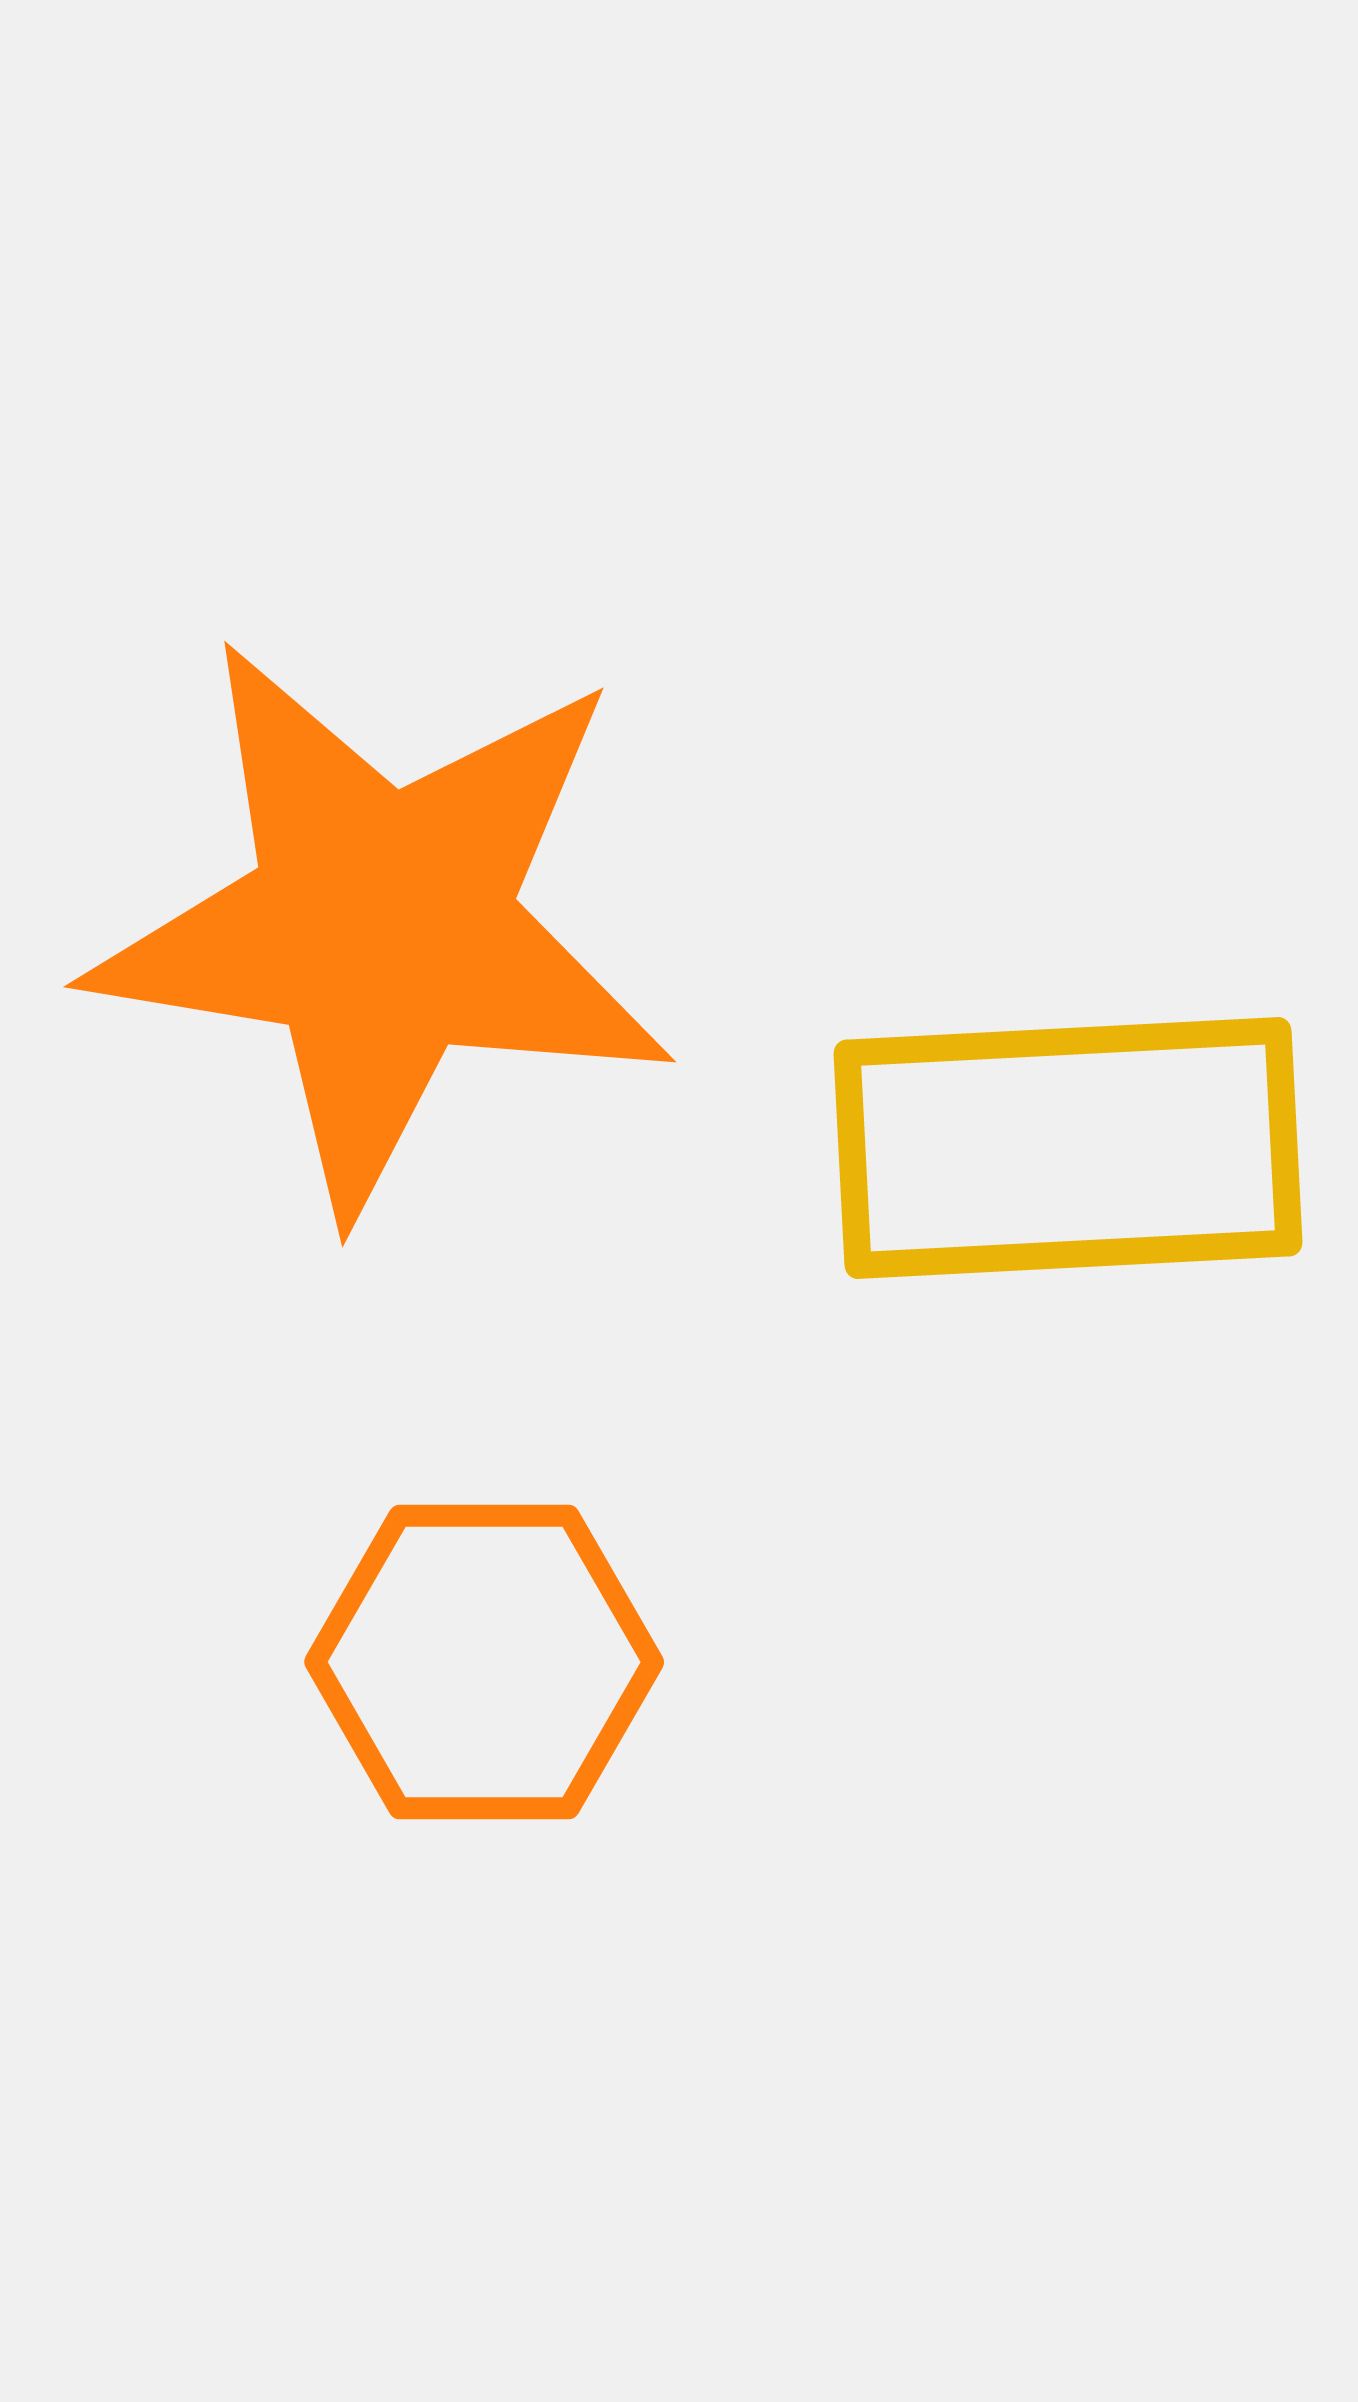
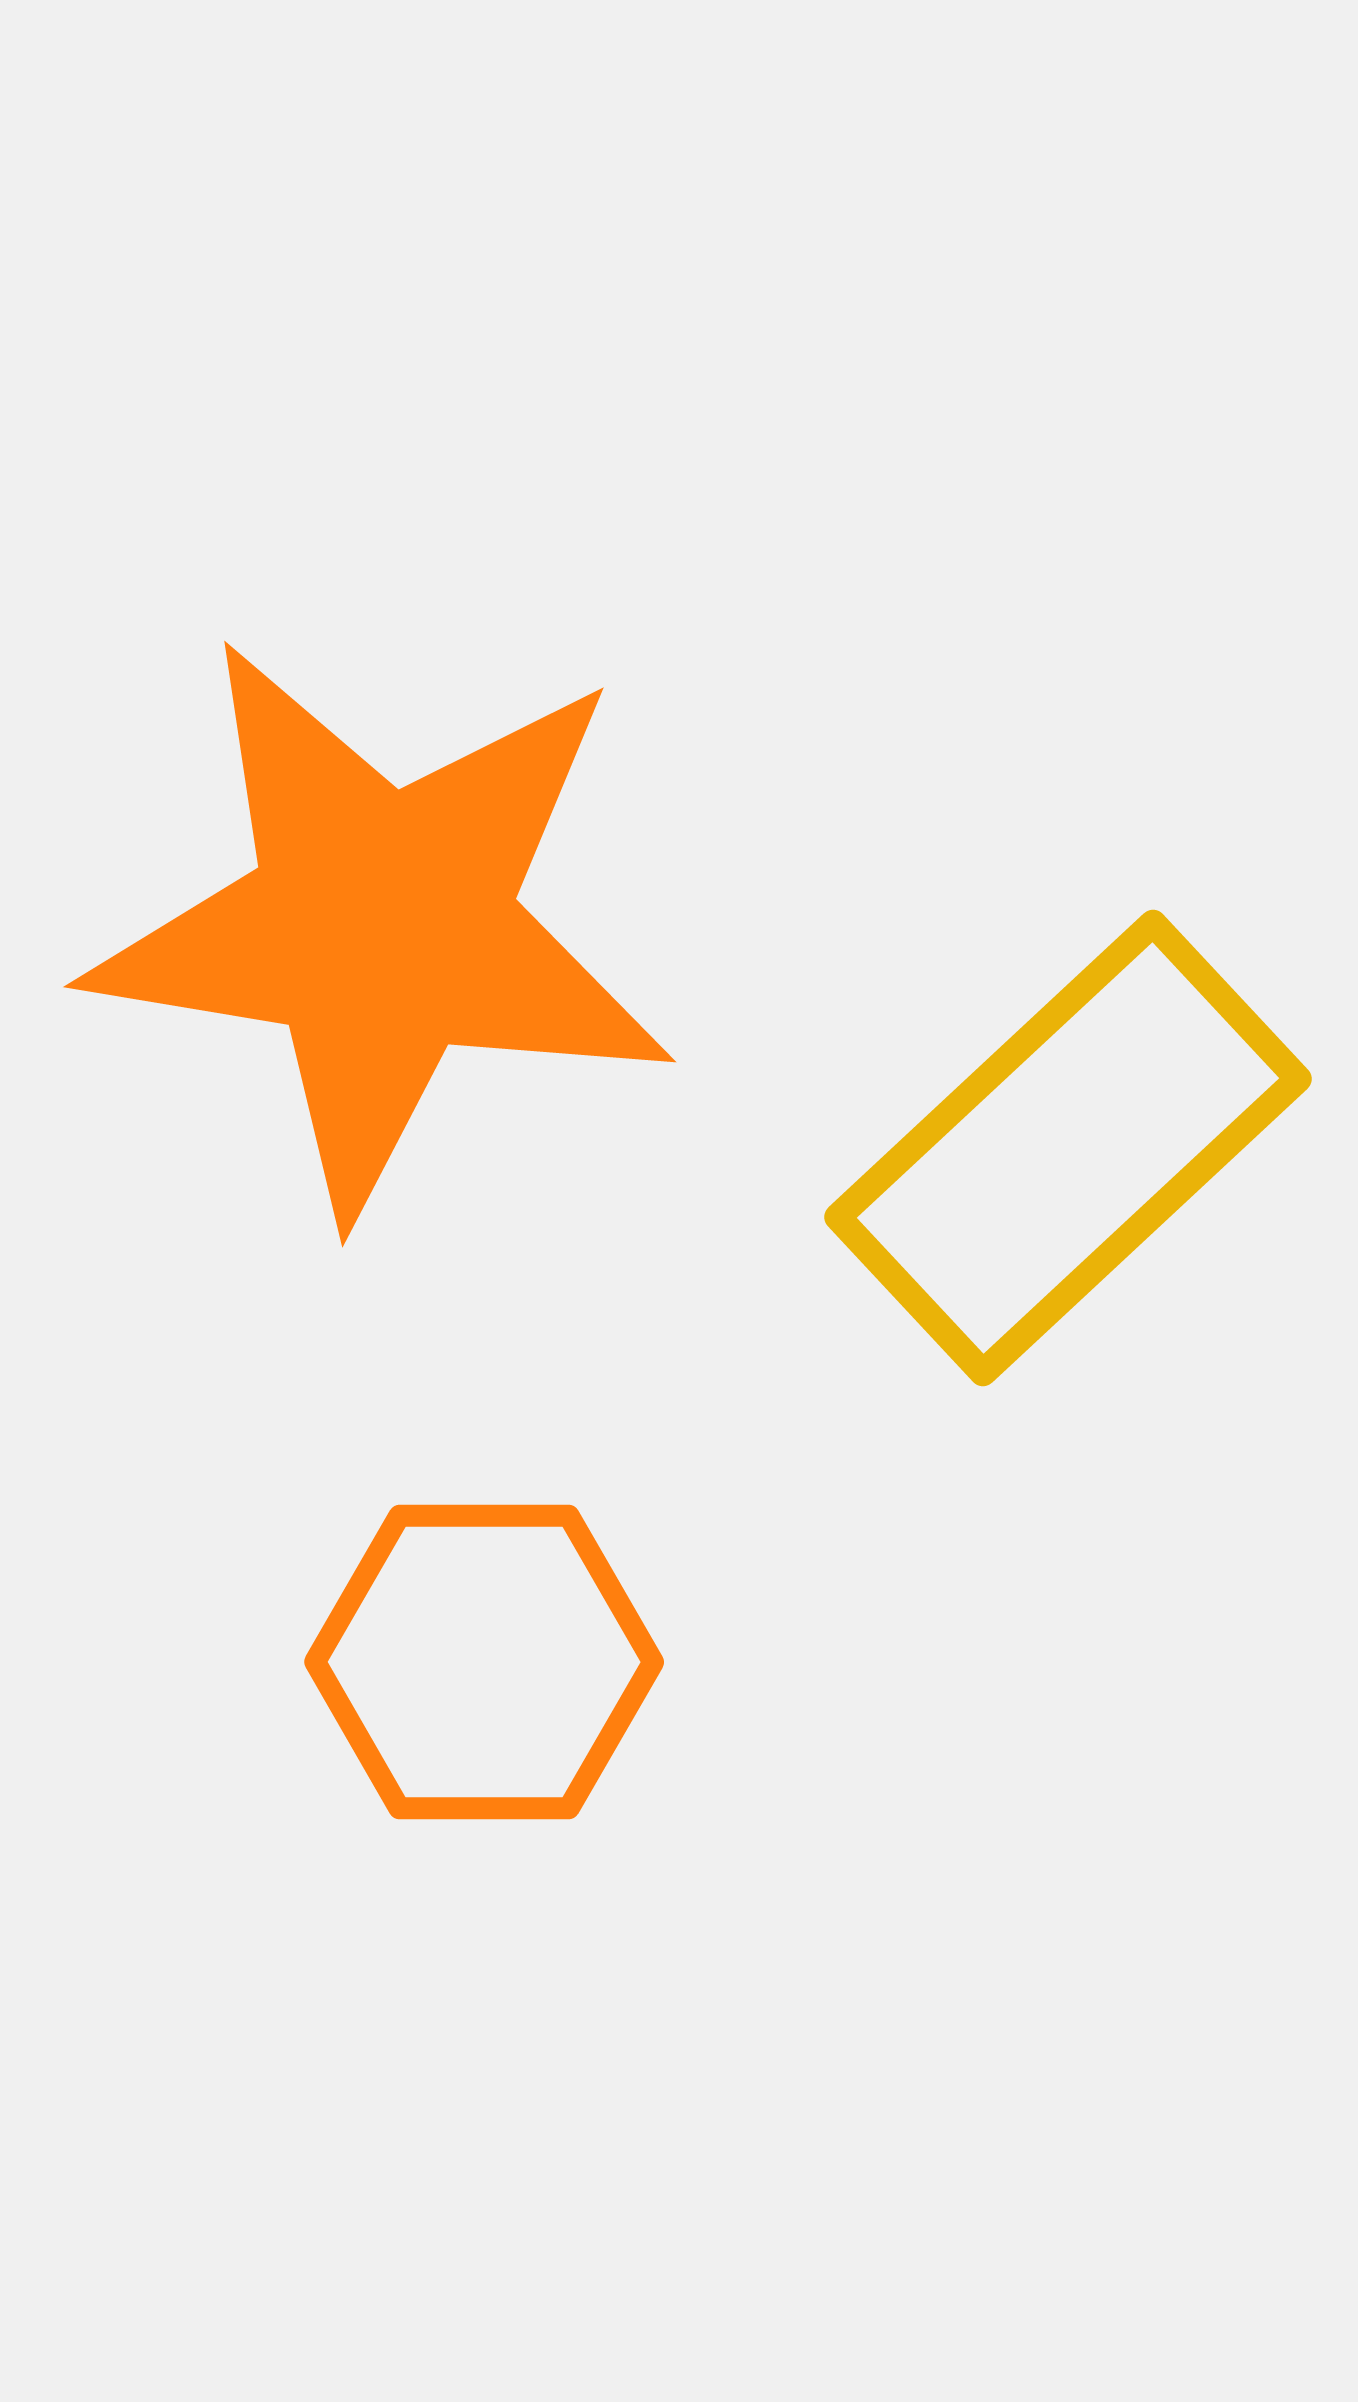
yellow rectangle: rotated 40 degrees counterclockwise
